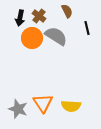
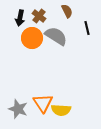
yellow semicircle: moved 10 px left, 4 px down
